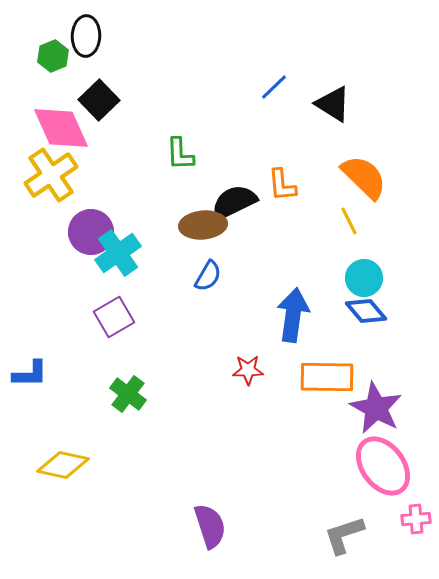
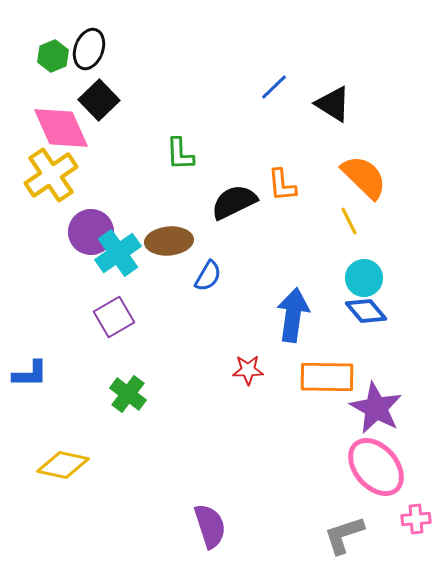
black ellipse: moved 3 px right, 13 px down; rotated 18 degrees clockwise
brown ellipse: moved 34 px left, 16 px down
pink ellipse: moved 7 px left, 1 px down; rotated 4 degrees counterclockwise
